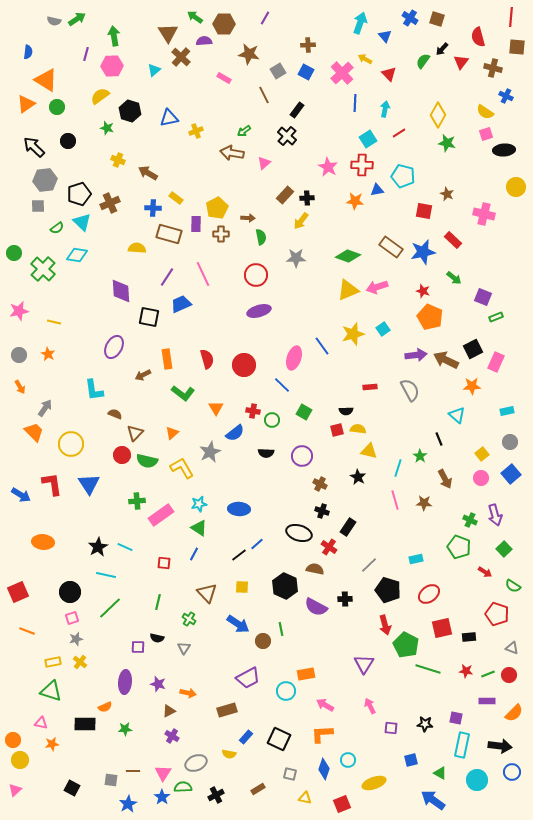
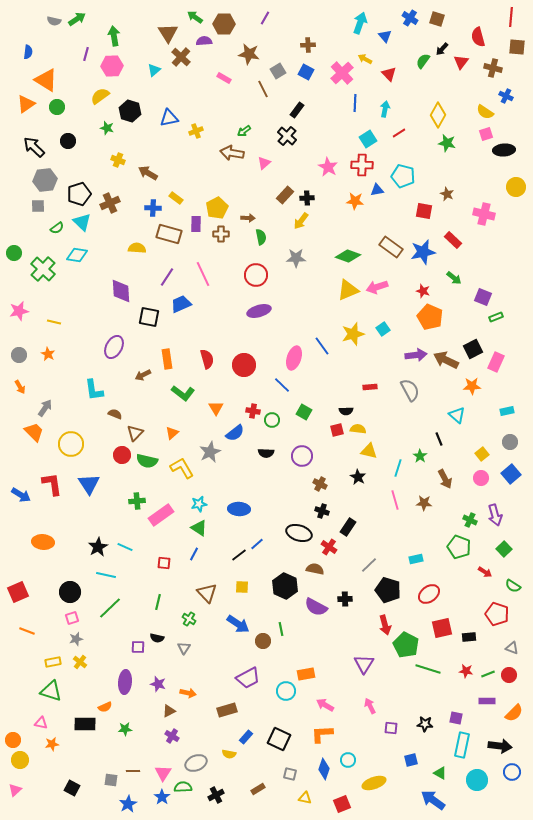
brown line at (264, 95): moved 1 px left, 6 px up
